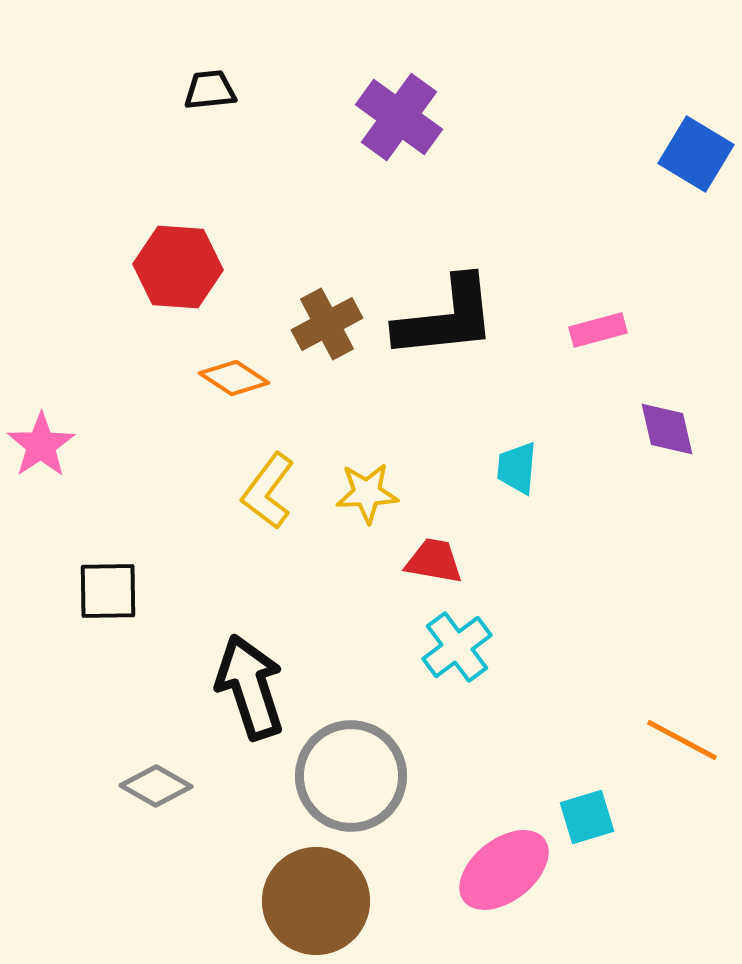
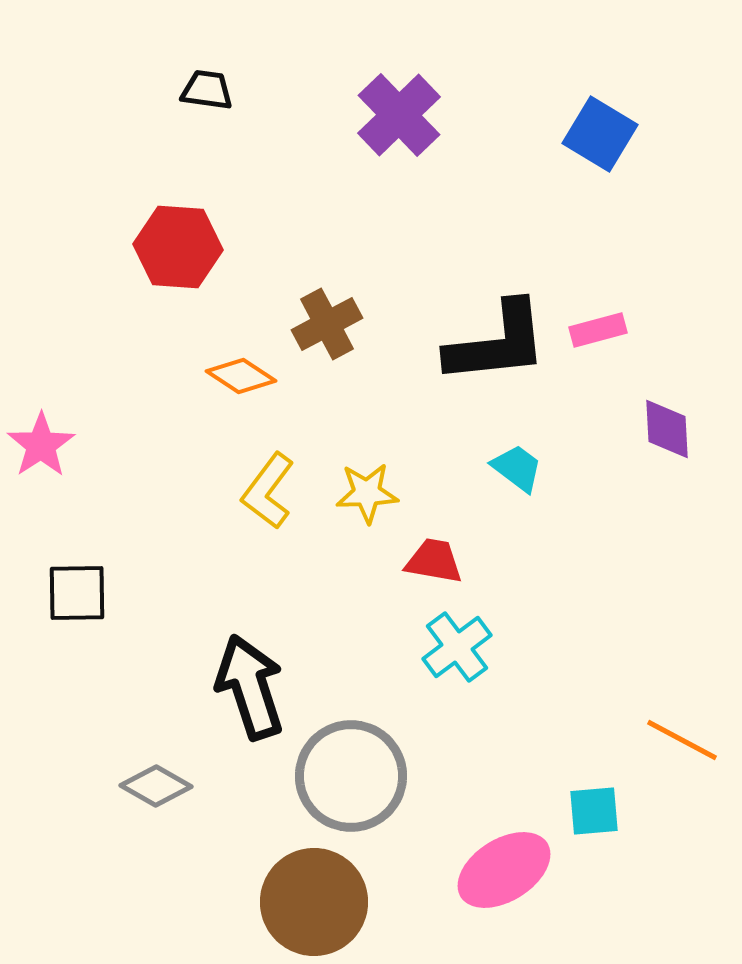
black trapezoid: moved 3 px left; rotated 14 degrees clockwise
purple cross: moved 2 px up; rotated 10 degrees clockwise
blue square: moved 96 px left, 20 px up
red hexagon: moved 20 px up
black L-shape: moved 51 px right, 25 px down
orange diamond: moved 7 px right, 2 px up
purple diamond: rotated 10 degrees clockwise
cyan trapezoid: rotated 122 degrees clockwise
black square: moved 31 px left, 2 px down
cyan square: moved 7 px right, 6 px up; rotated 12 degrees clockwise
pink ellipse: rotated 6 degrees clockwise
brown circle: moved 2 px left, 1 px down
